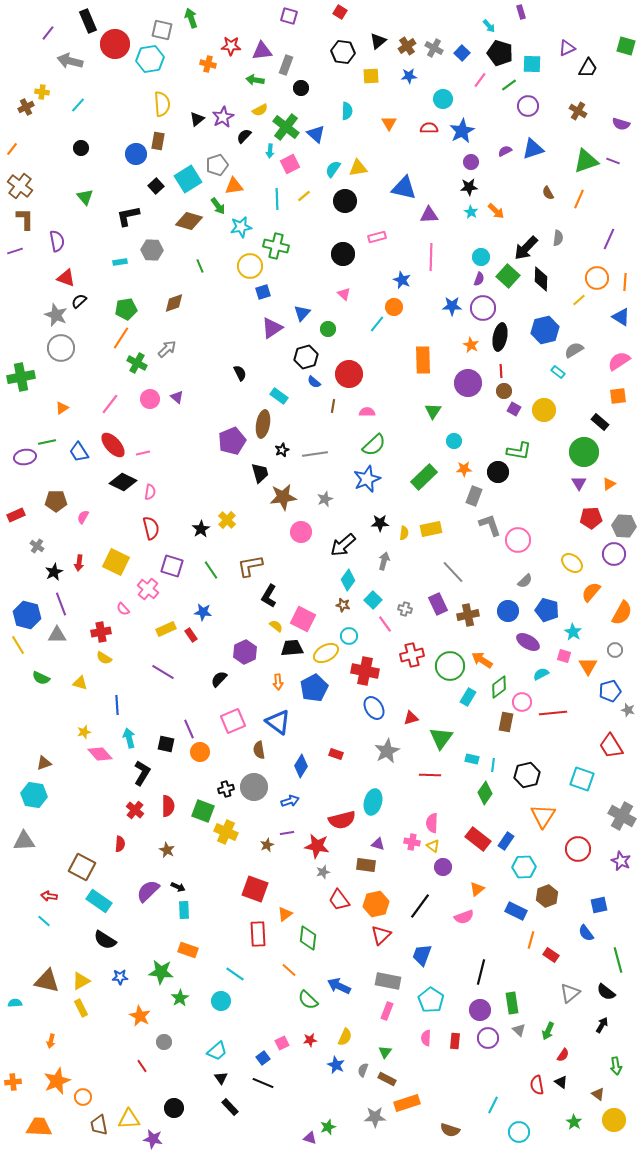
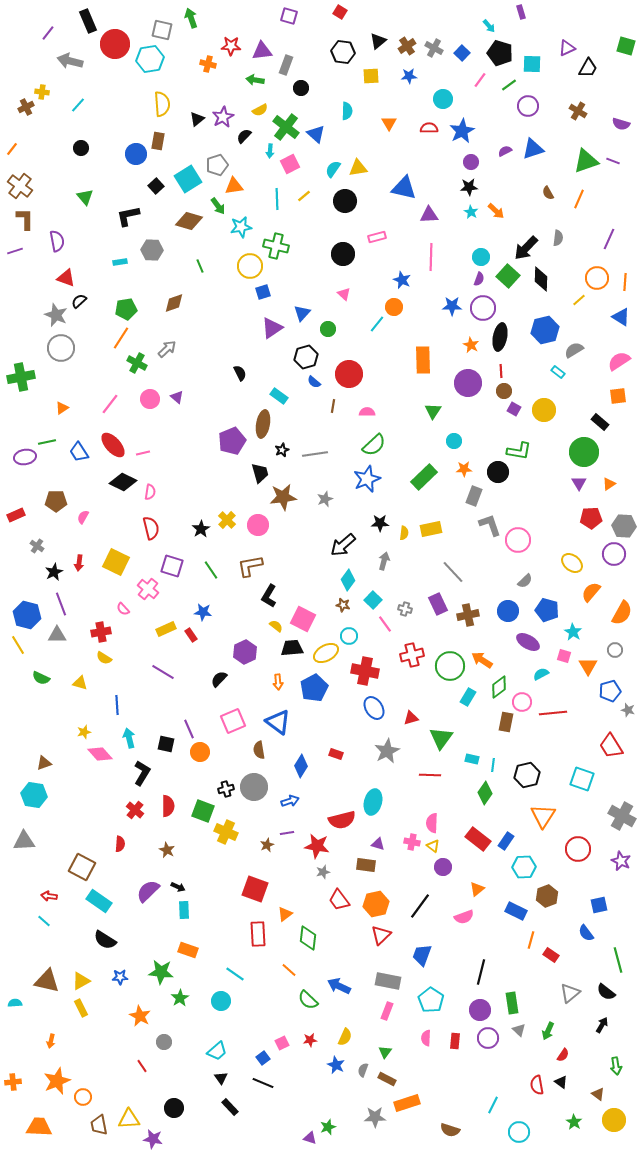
pink circle at (301, 532): moved 43 px left, 7 px up
